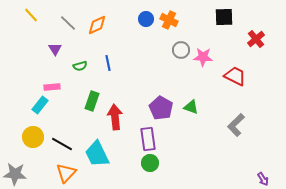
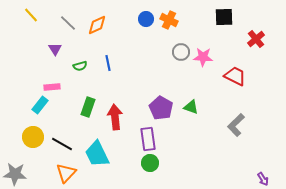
gray circle: moved 2 px down
green rectangle: moved 4 px left, 6 px down
